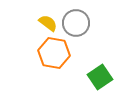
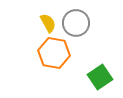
yellow semicircle: rotated 24 degrees clockwise
